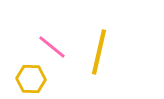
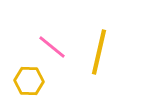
yellow hexagon: moved 2 px left, 2 px down
